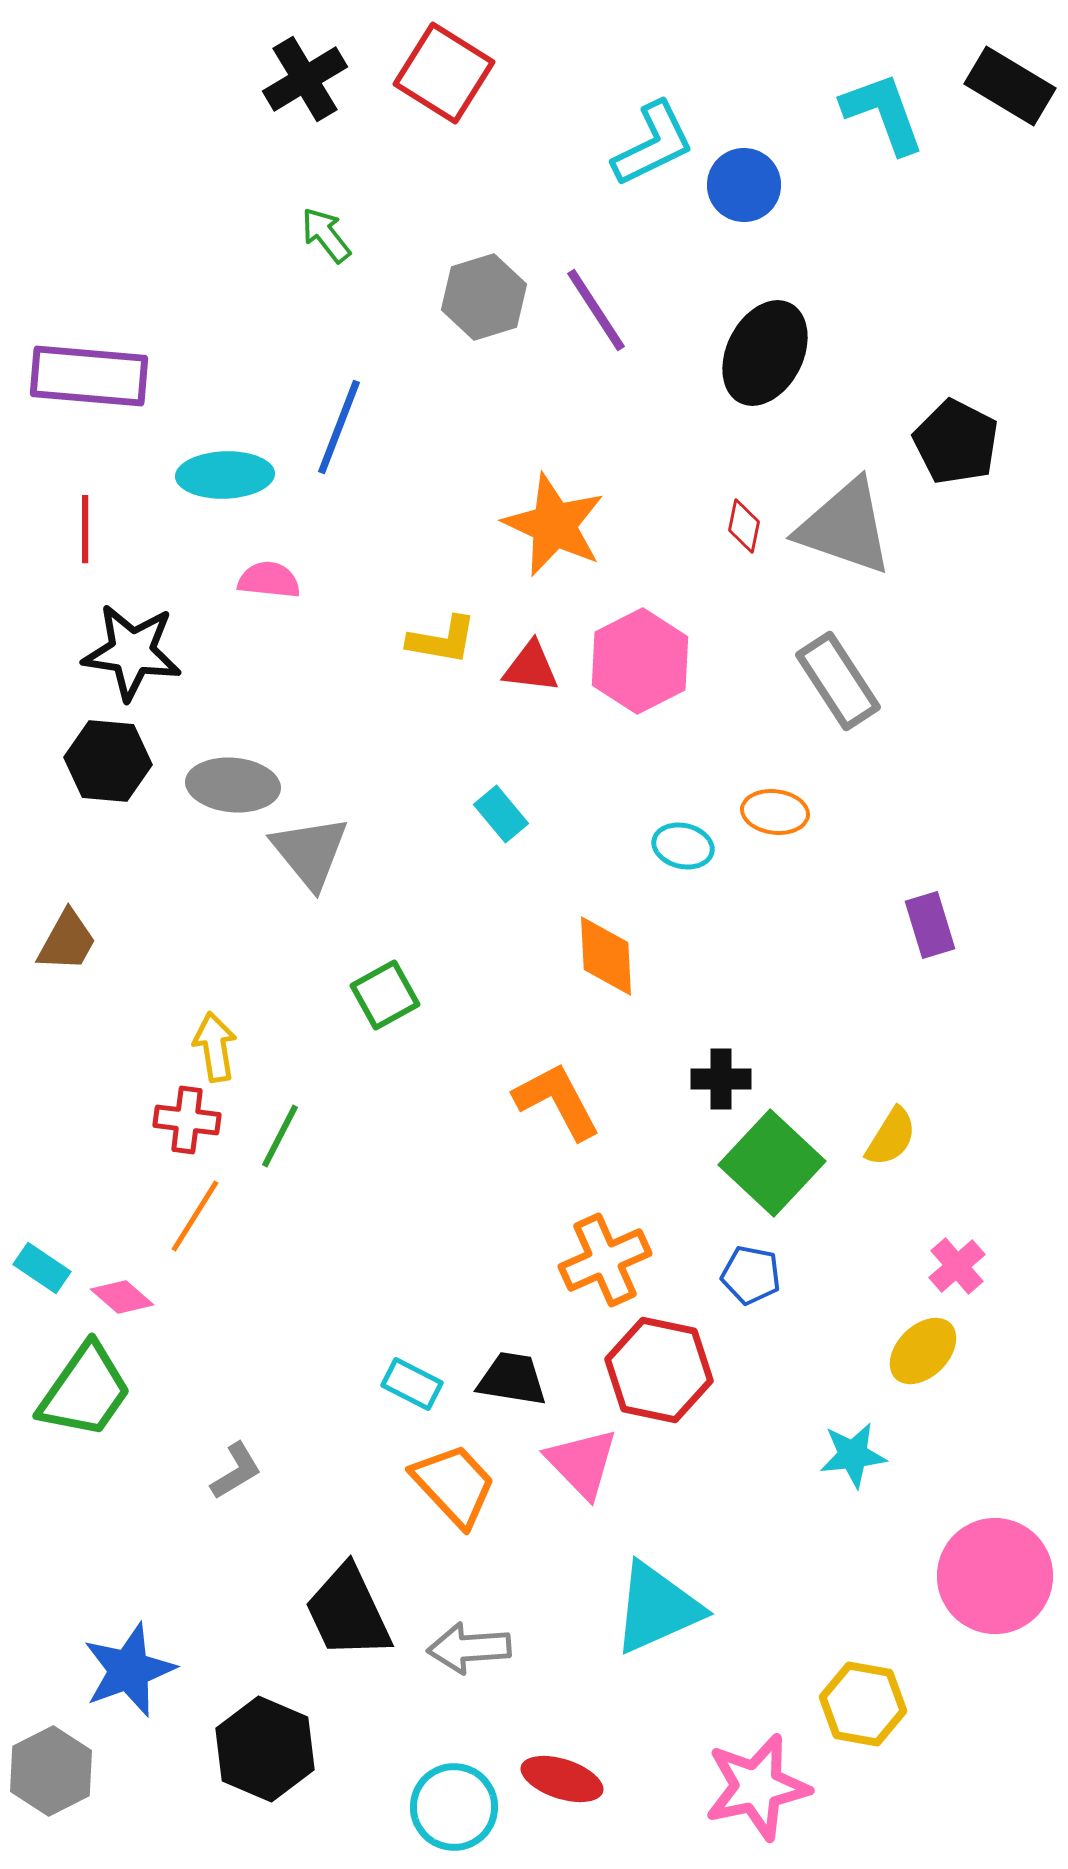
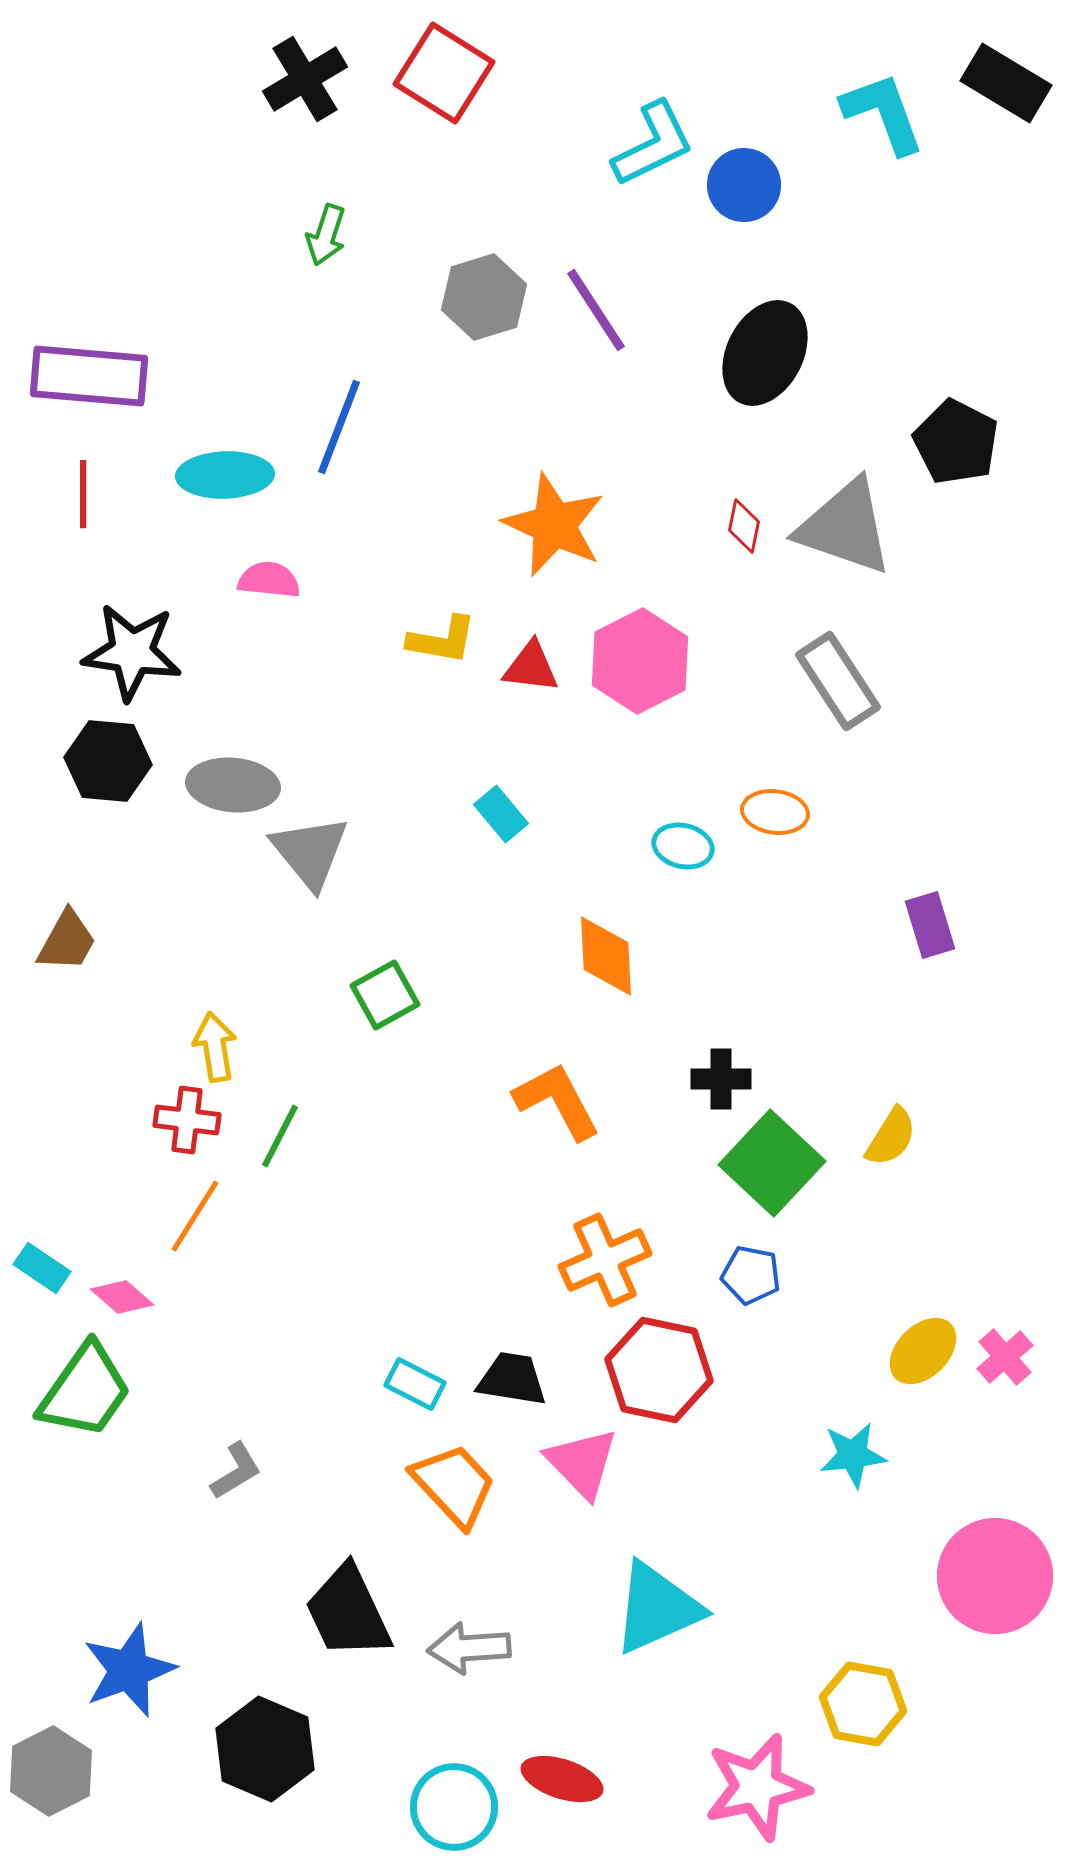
black rectangle at (1010, 86): moved 4 px left, 3 px up
green arrow at (326, 235): rotated 124 degrees counterclockwise
red line at (85, 529): moved 2 px left, 35 px up
pink cross at (957, 1266): moved 48 px right, 91 px down
cyan rectangle at (412, 1384): moved 3 px right
